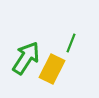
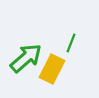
green arrow: rotated 16 degrees clockwise
